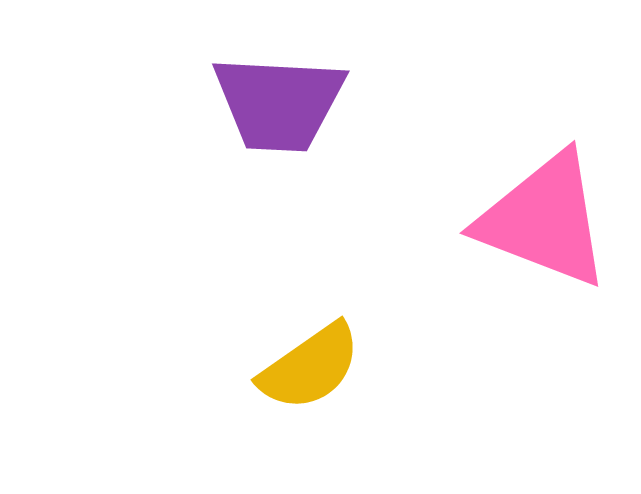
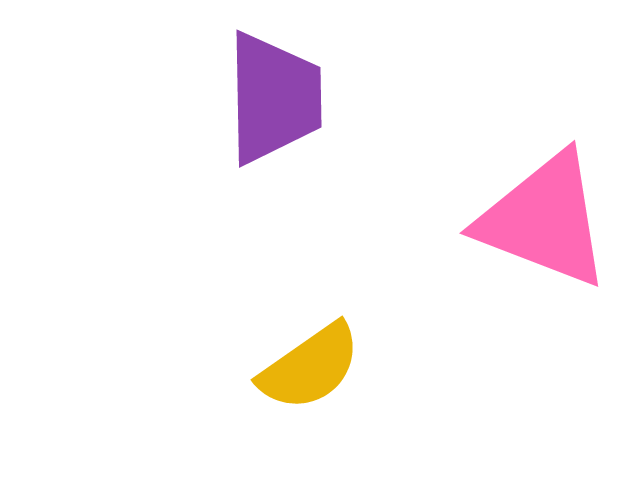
purple trapezoid: moved 5 px left, 5 px up; rotated 94 degrees counterclockwise
